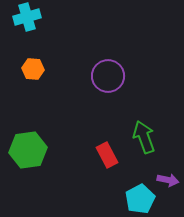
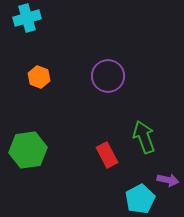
cyan cross: moved 1 px down
orange hexagon: moved 6 px right, 8 px down; rotated 15 degrees clockwise
